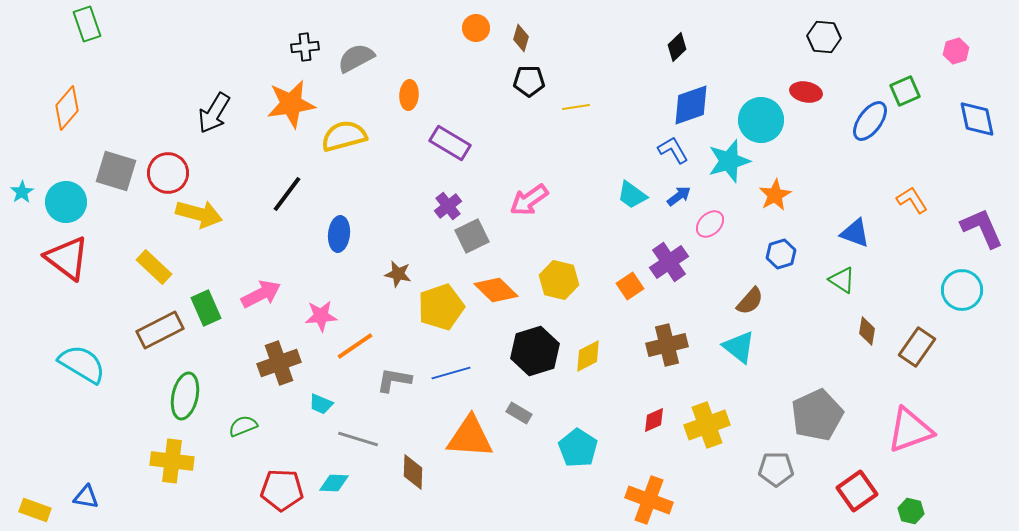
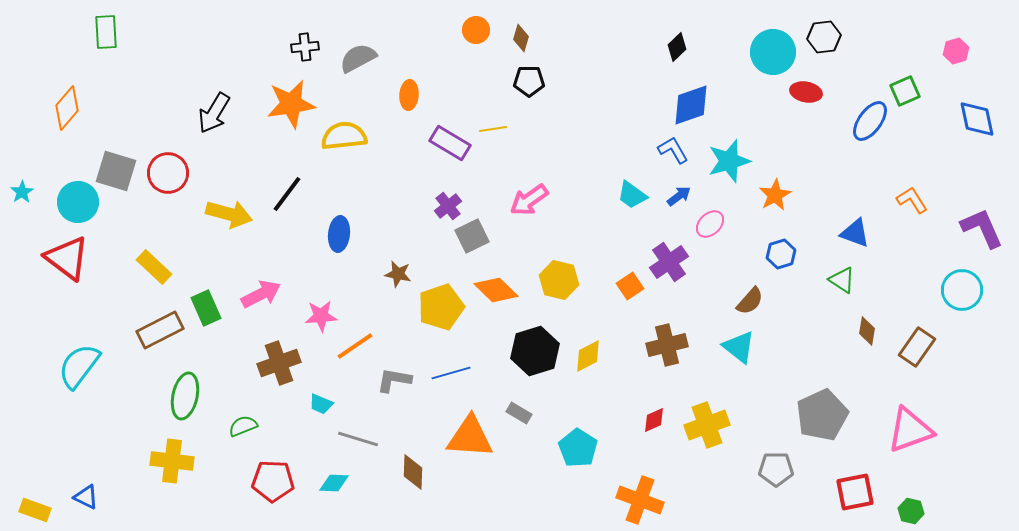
green rectangle at (87, 24): moved 19 px right, 8 px down; rotated 16 degrees clockwise
orange circle at (476, 28): moved 2 px down
black hexagon at (824, 37): rotated 12 degrees counterclockwise
gray semicircle at (356, 58): moved 2 px right
yellow line at (576, 107): moved 83 px left, 22 px down
cyan circle at (761, 120): moved 12 px right, 68 px up
yellow semicircle at (344, 136): rotated 9 degrees clockwise
cyan circle at (66, 202): moved 12 px right
yellow arrow at (199, 214): moved 30 px right
cyan semicircle at (82, 364): moved 3 px left, 2 px down; rotated 84 degrees counterclockwise
gray pentagon at (817, 415): moved 5 px right
red pentagon at (282, 490): moved 9 px left, 9 px up
red square at (857, 491): moved 2 px left, 1 px down; rotated 24 degrees clockwise
blue triangle at (86, 497): rotated 16 degrees clockwise
orange cross at (649, 500): moved 9 px left
